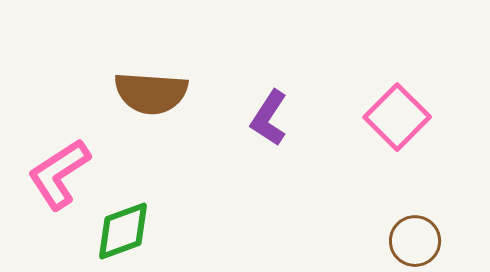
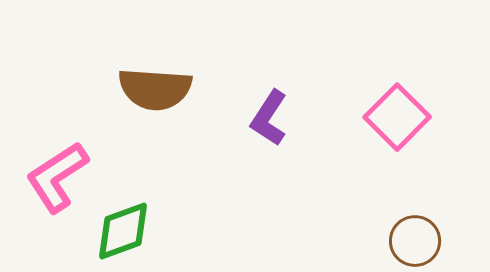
brown semicircle: moved 4 px right, 4 px up
pink L-shape: moved 2 px left, 3 px down
